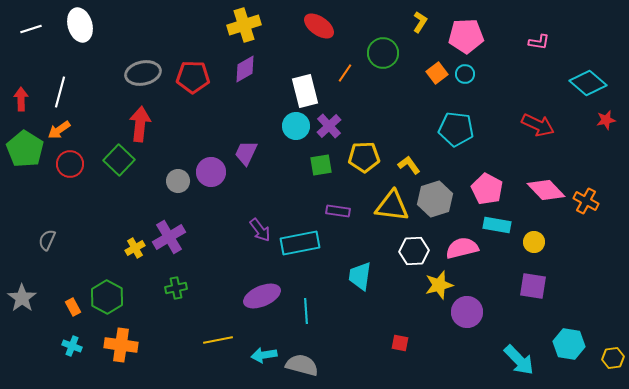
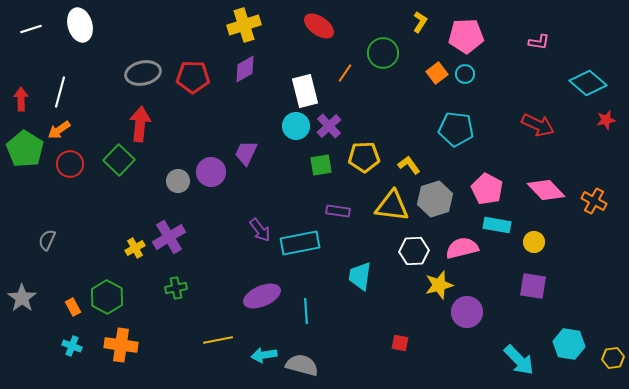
orange cross at (586, 201): moved 8 px right
